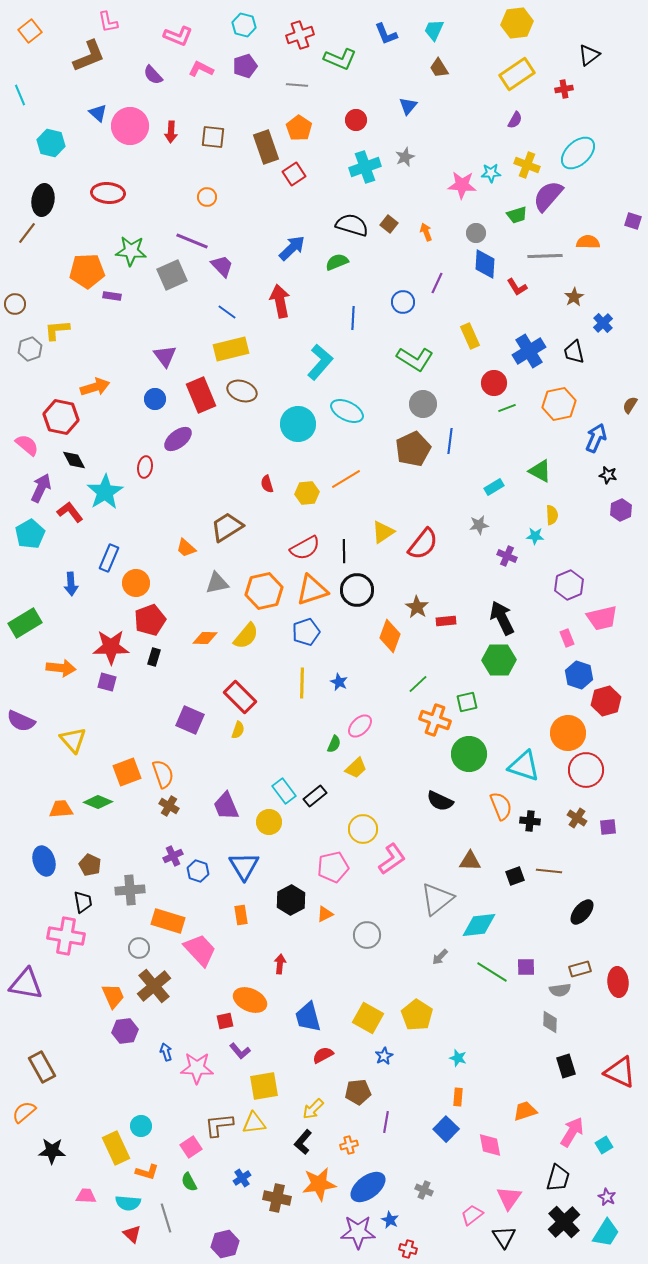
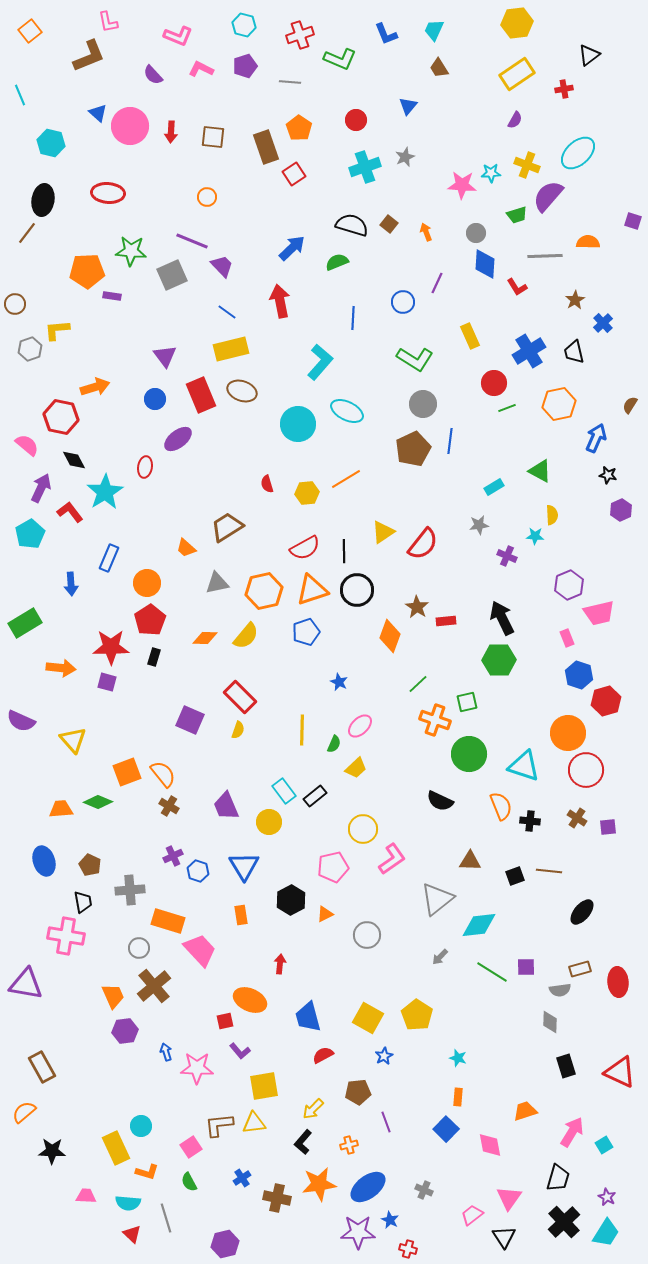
gray line at (297, 85): moved 7 px left, 3 px up
brown star at (574, 297): moved 1 px right, 3 px down
orange circle at (136, 583): moved 11 px right
pink trapezoid at (602, 618): moved 3 px left, 5 px up
red pentagon at (150, 620): rotated 12 degrees counterclockwise
yellow line at (302, 683): moved 47 px down
orange semicircle at (163, 774): rotated 20 degrees counterclockwise
purple line at (386, 1122): rotated 30 degrees counterclockwise
